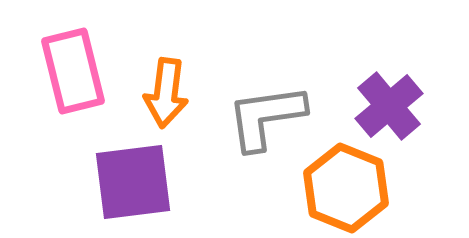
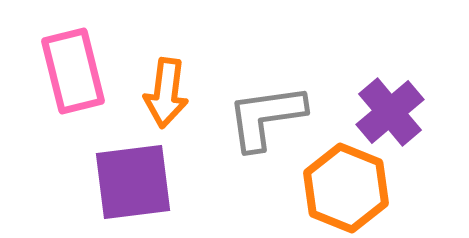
purple cross: moved 1 px right, 6 px down
